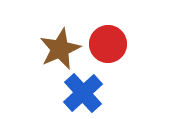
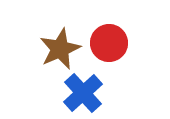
red circle: moved 1 px right, 1 px up
